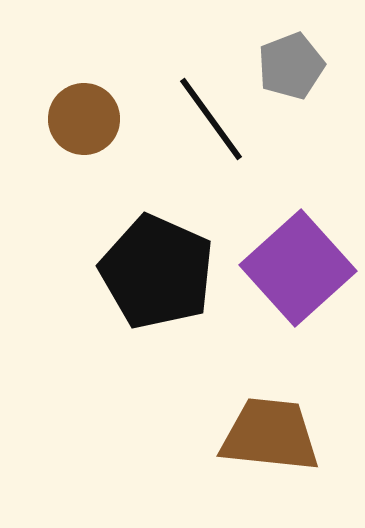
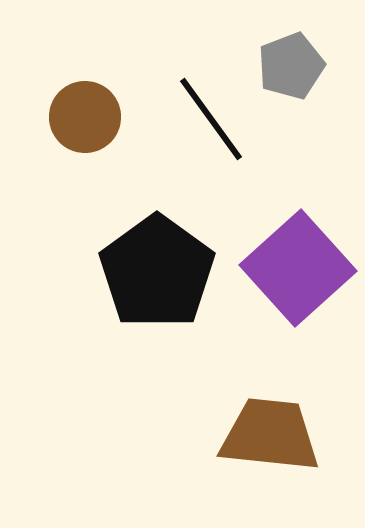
brown circle: moved 1 px right, 2 px up
black pentagon: rotated 12 degrees clockwise
